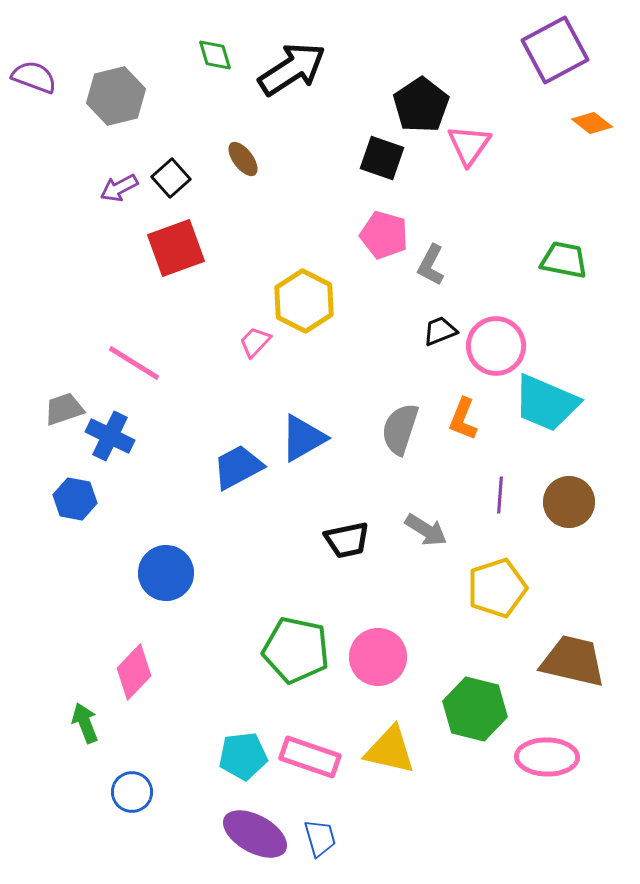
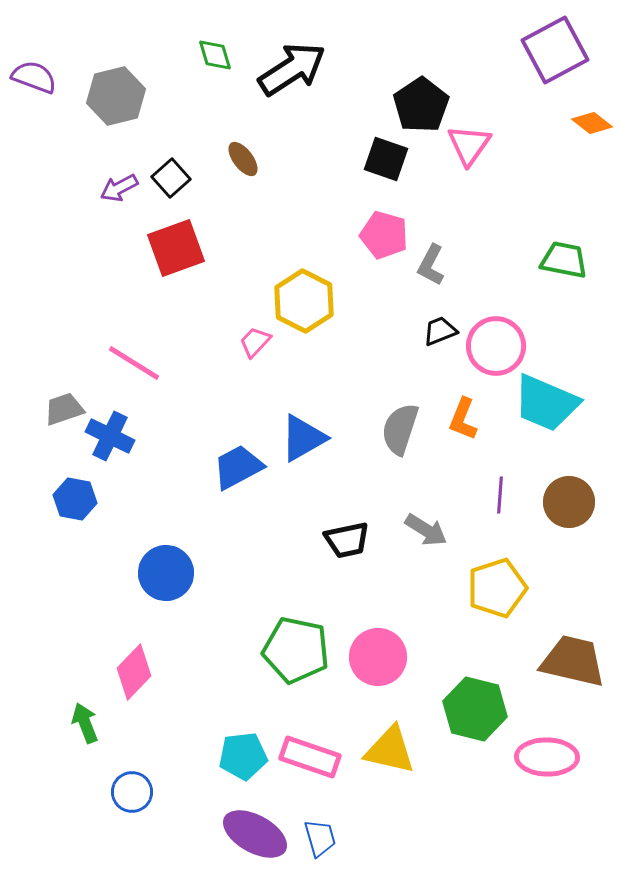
black square at (382, 158): moved 4 px right, 1 px down
